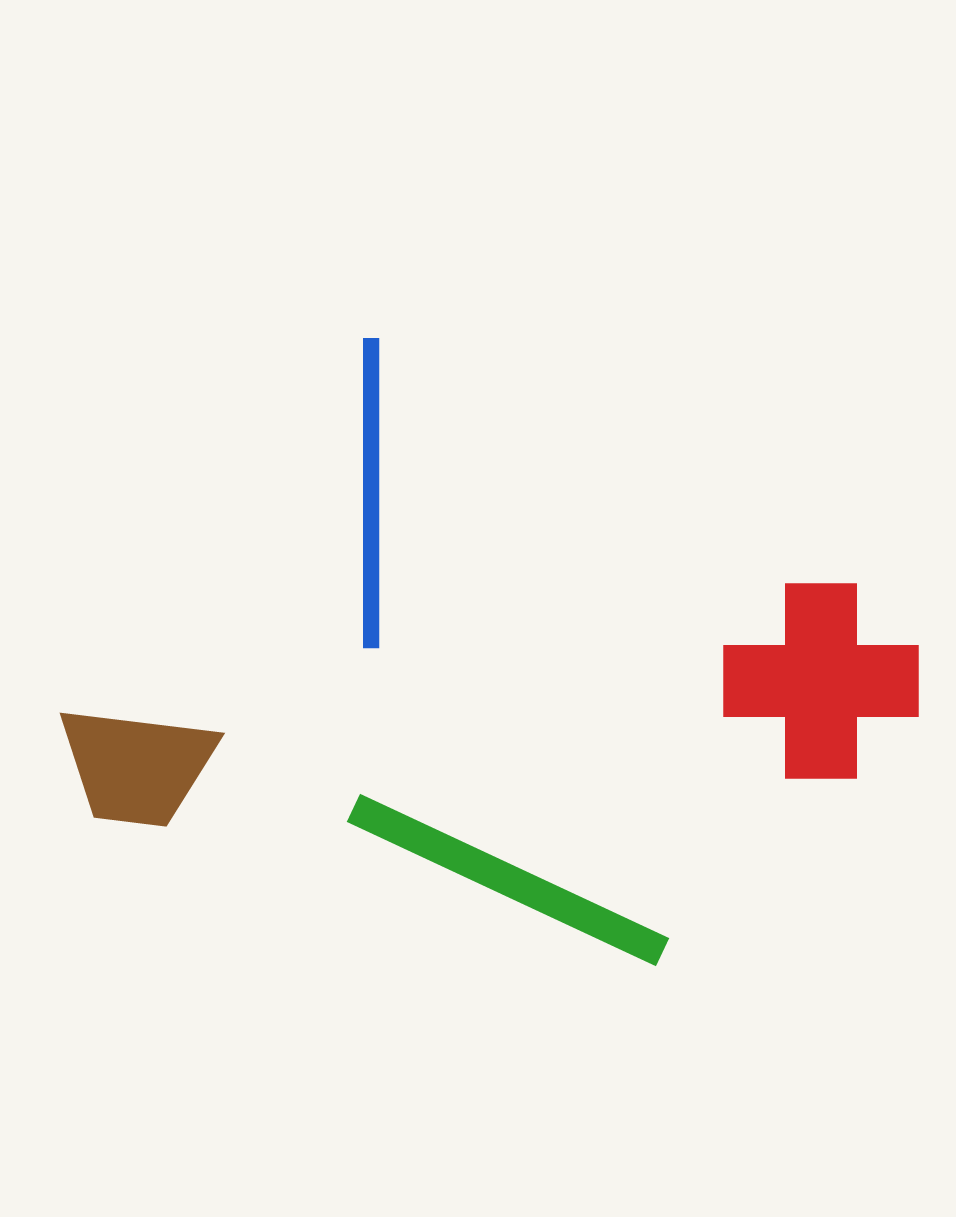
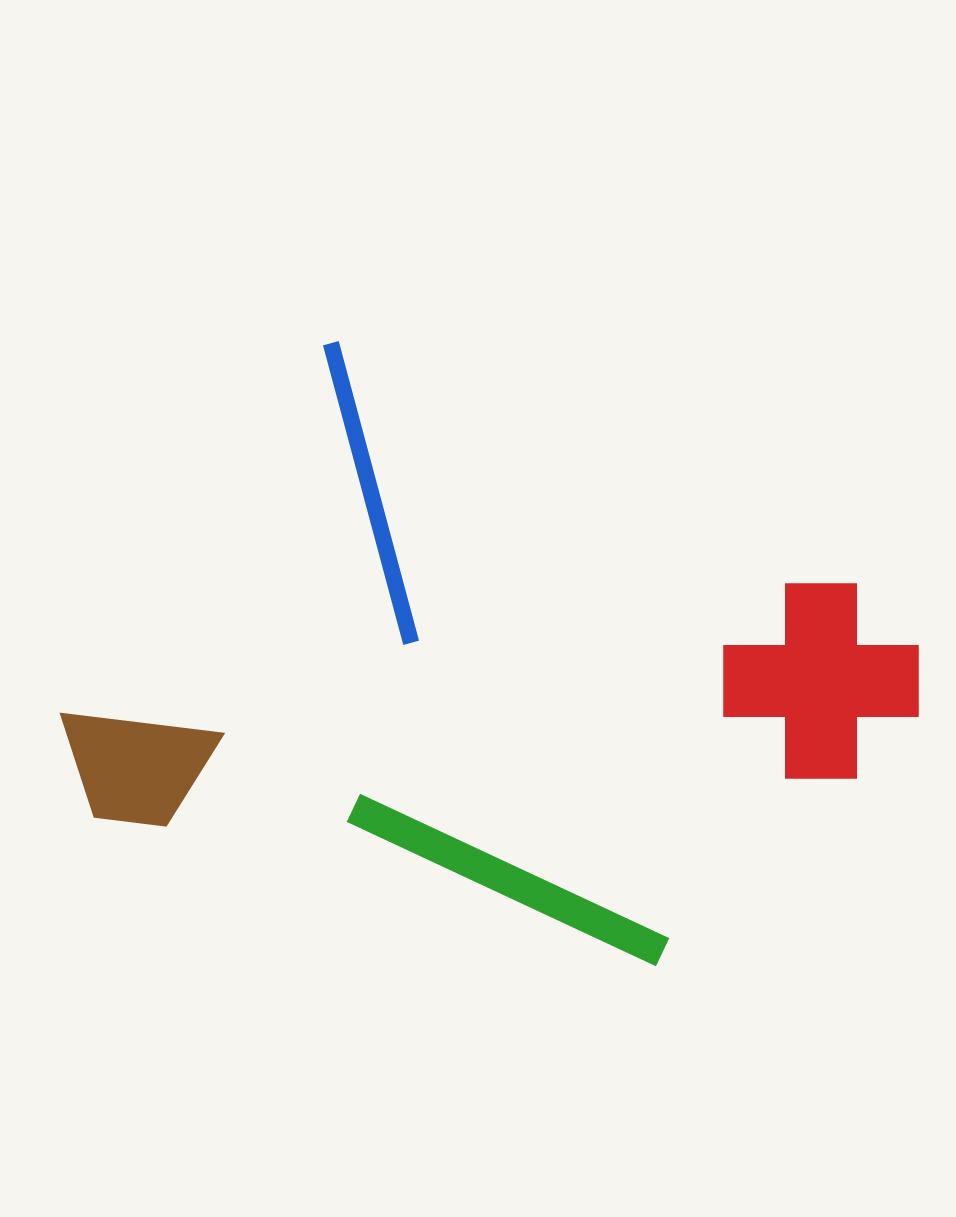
blue line: rotated 15 degrees counterclockwise
